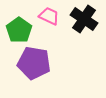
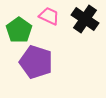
black cross: moved 1 px right
purple pentagon: moved 2 px right, 1 px up; rotated 8 degrees clockwise
